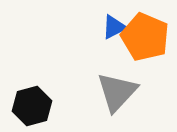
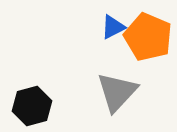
blue triangle: moved 1 px left
orange pentagon: moved 3 px right
